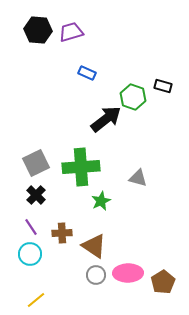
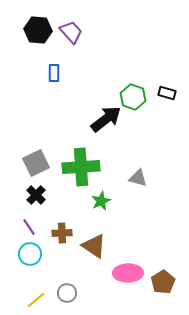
purple trapezoid: rotated 65 degrees clockwise
blue rectangle: moved 33 px left; rotated 66 degrees clockwise
black rectangle: moved 4 px right, 7 px down
purple line: moved 2 px left
gray circle: moved 29 px left, 18 px down
